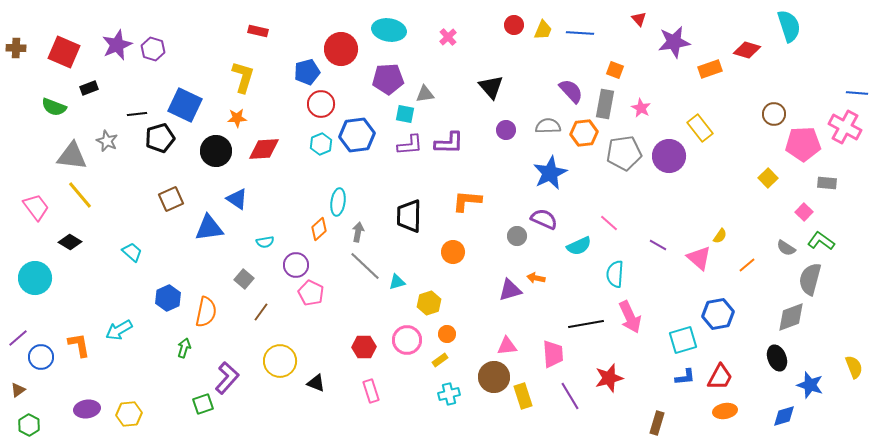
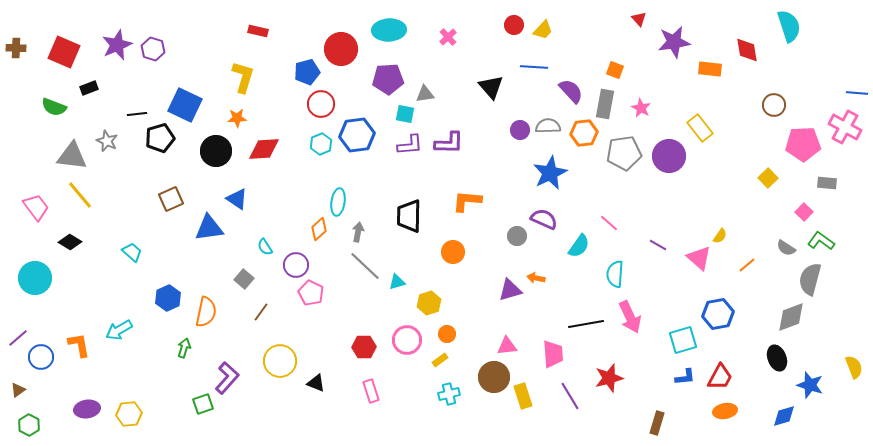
cyan ellipse at (389, 30): rotated 12 degrees counterclockwise
yellow trapezoid at (543, 30): rotated 20 degrees clockwise
blue line at (580, 33): moved 46 px left, 34 px down
red diamond at (747, 50): rotated 64 degrees clockwise
orange rectangle at (710, 69): rotated 25 degrees clockwise
brown circle at (774, 114): moved 9 px up
purple circle at (506, 130): moved 14 px right
cyan semicircle at (265, 242): moved 5 px down; rotated 66 degrees clockwise
cyan semicircle at (579, 246): rotated 30 degrees counterclockwise
